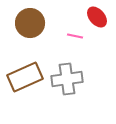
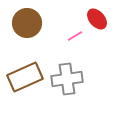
red ellipse: moved 2 px down
brown circle: moved 3 px left
pink line: rotated 42 degrees counterclockwise
